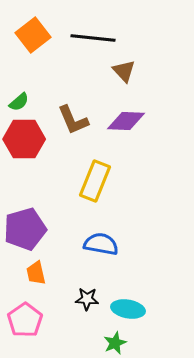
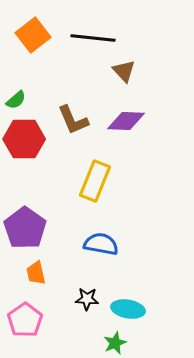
green semicircle: moved 3 px left, 2 px up
purple pentagon: moved 1 px up; rotated 21 degrees counterclockwise
